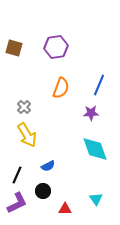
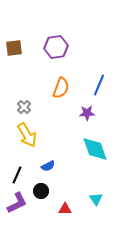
brown square: rotated 24 degrees counterclockwise
purple star: moved 4 px left
black circle: moved 2 px left
